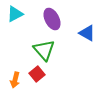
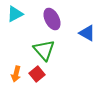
orange arrow: moved 1 px right, 6 px up
